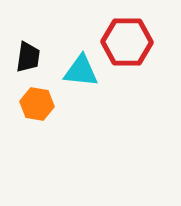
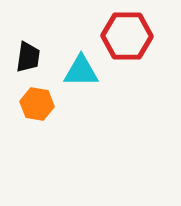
red hexagon: moved 6 px up
cyan triangle: rotated 6 degrees counterclockwise
